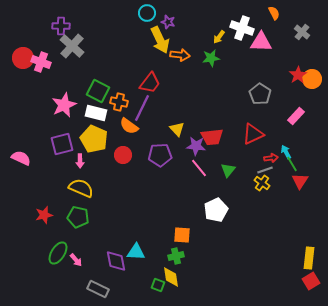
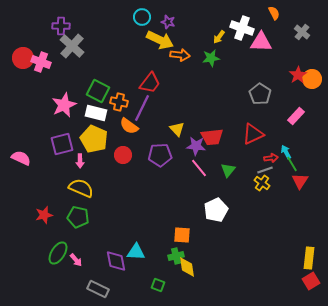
cyan circle at (147, 13): moved 5 px left, 4 px down
yellow arrow at (160, 40): rotated 40 degrees counterclockwise
yellow diamond at (171, 277): moved 16 px right, 10 px up
